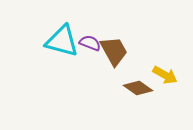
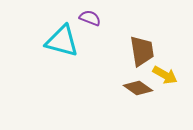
purple semicircle: moved 25 px up
brown trapezoid: moved 28 px right; rotated 20 degrees clockwise
